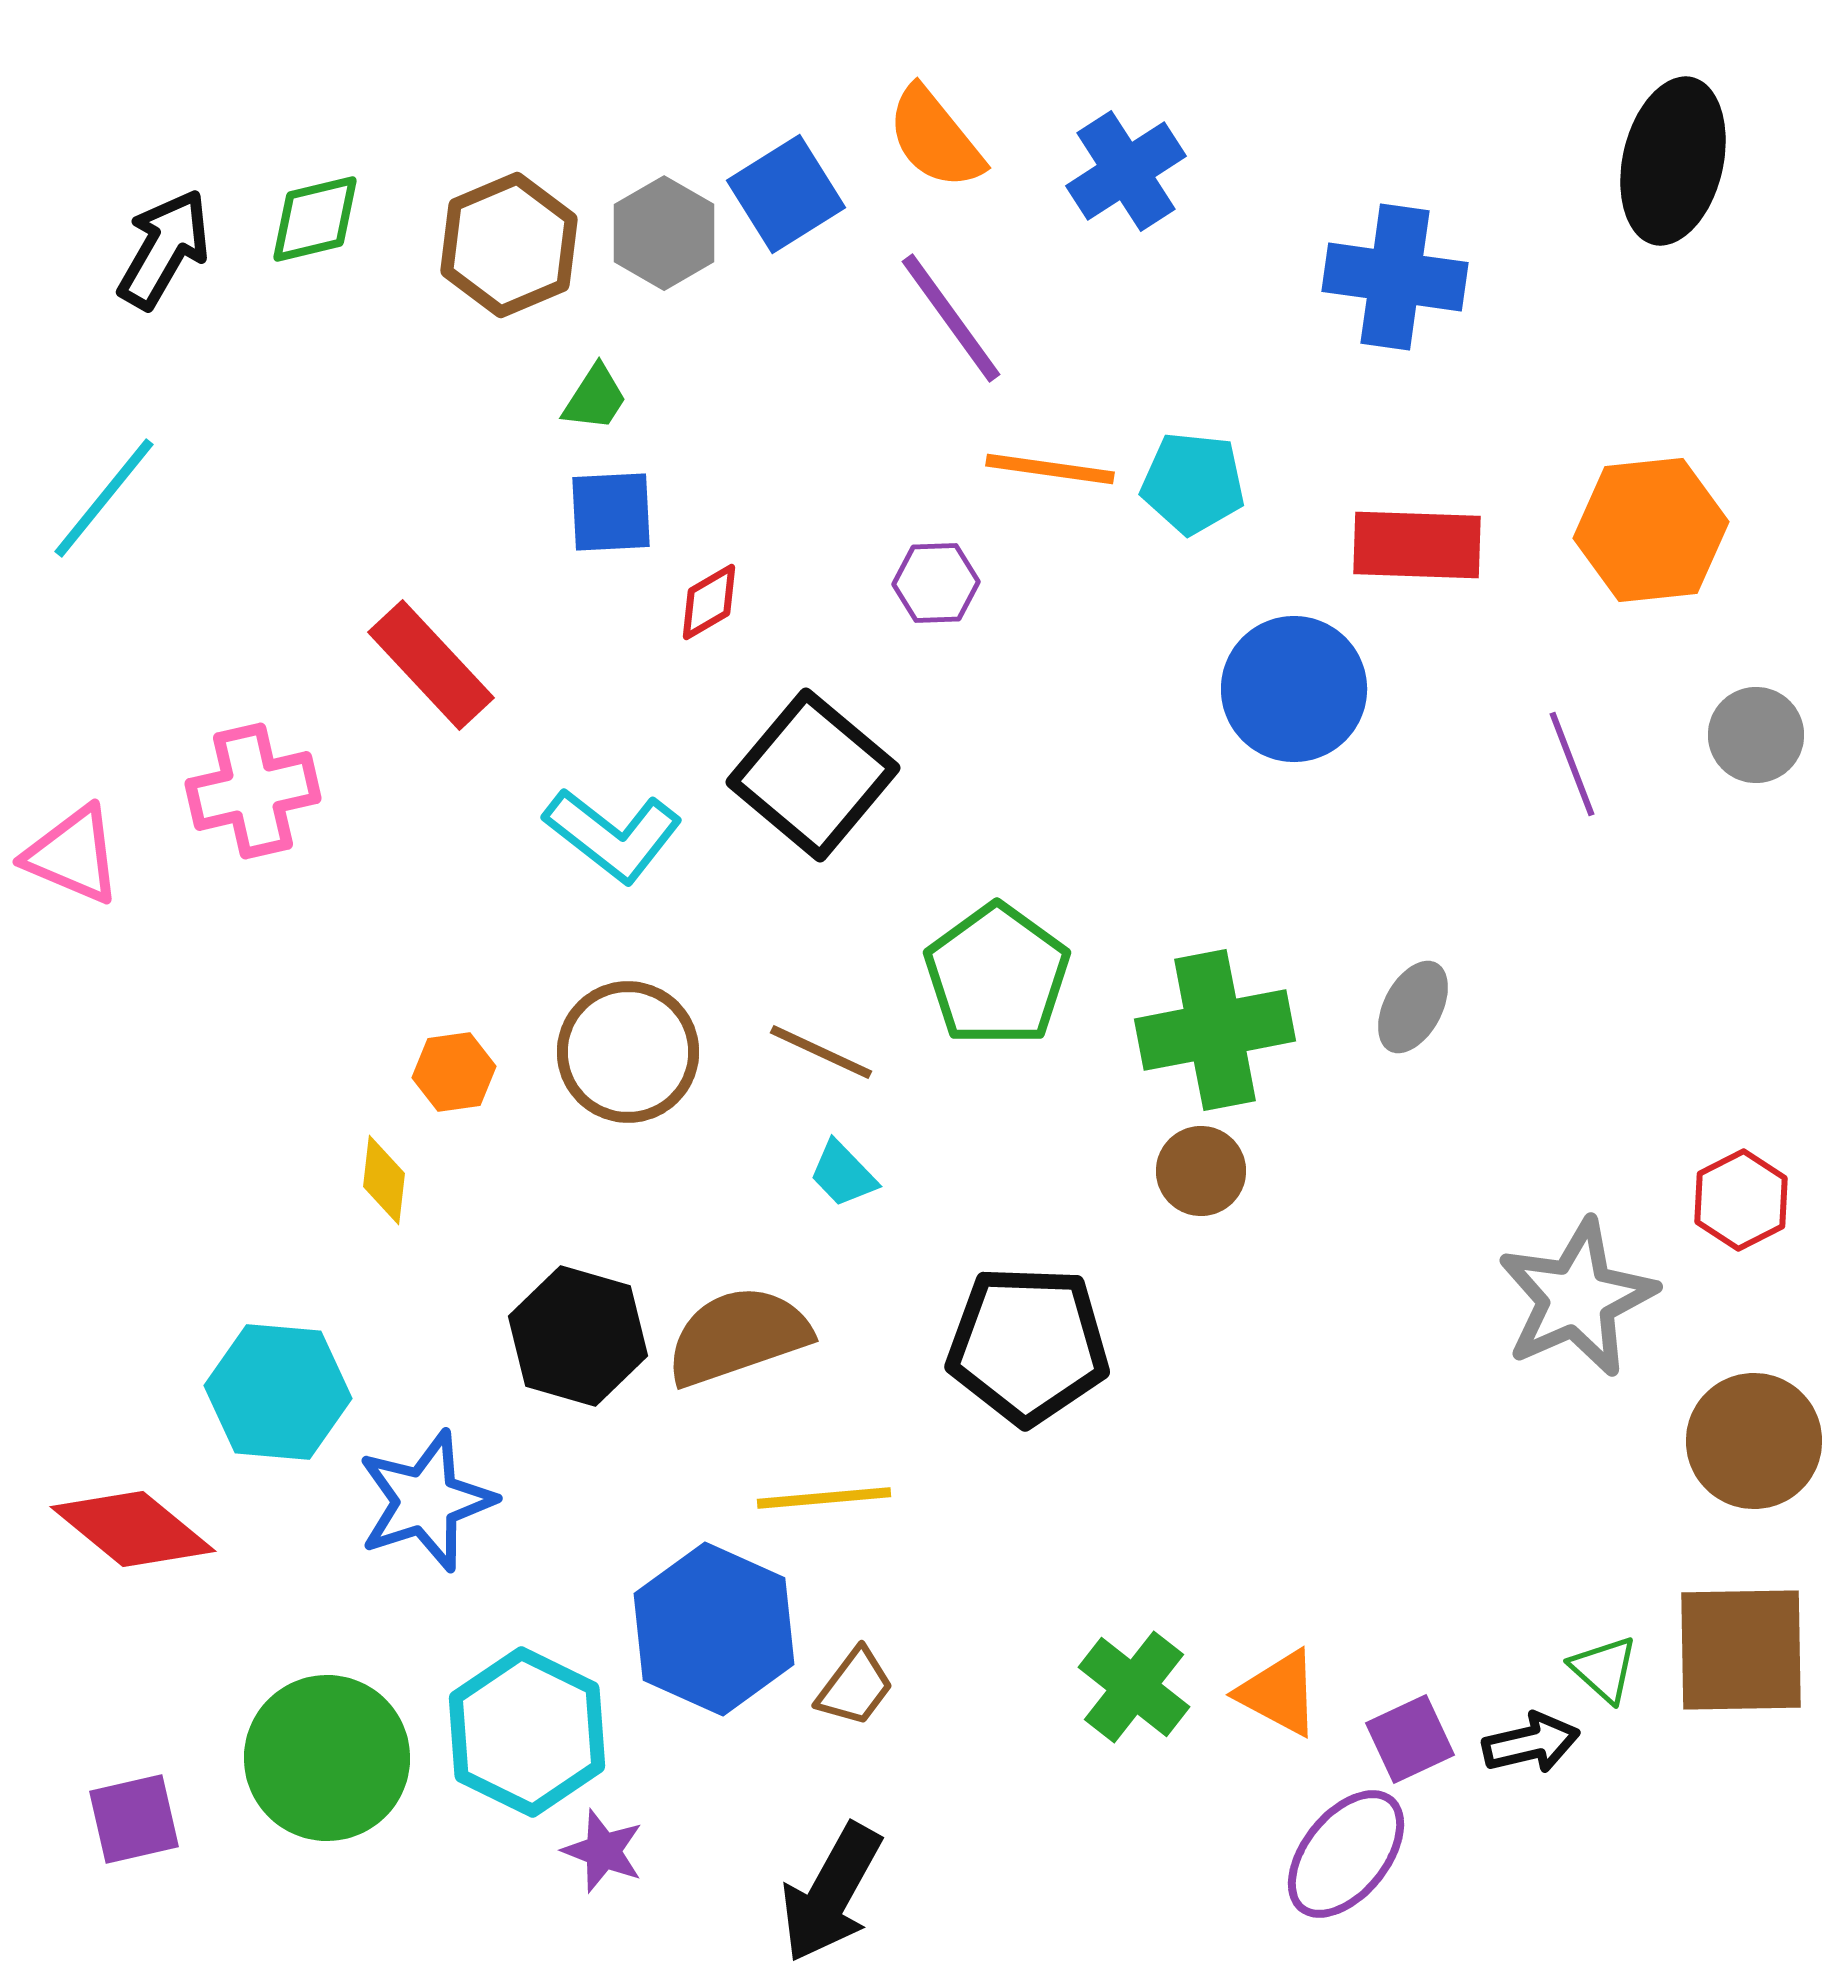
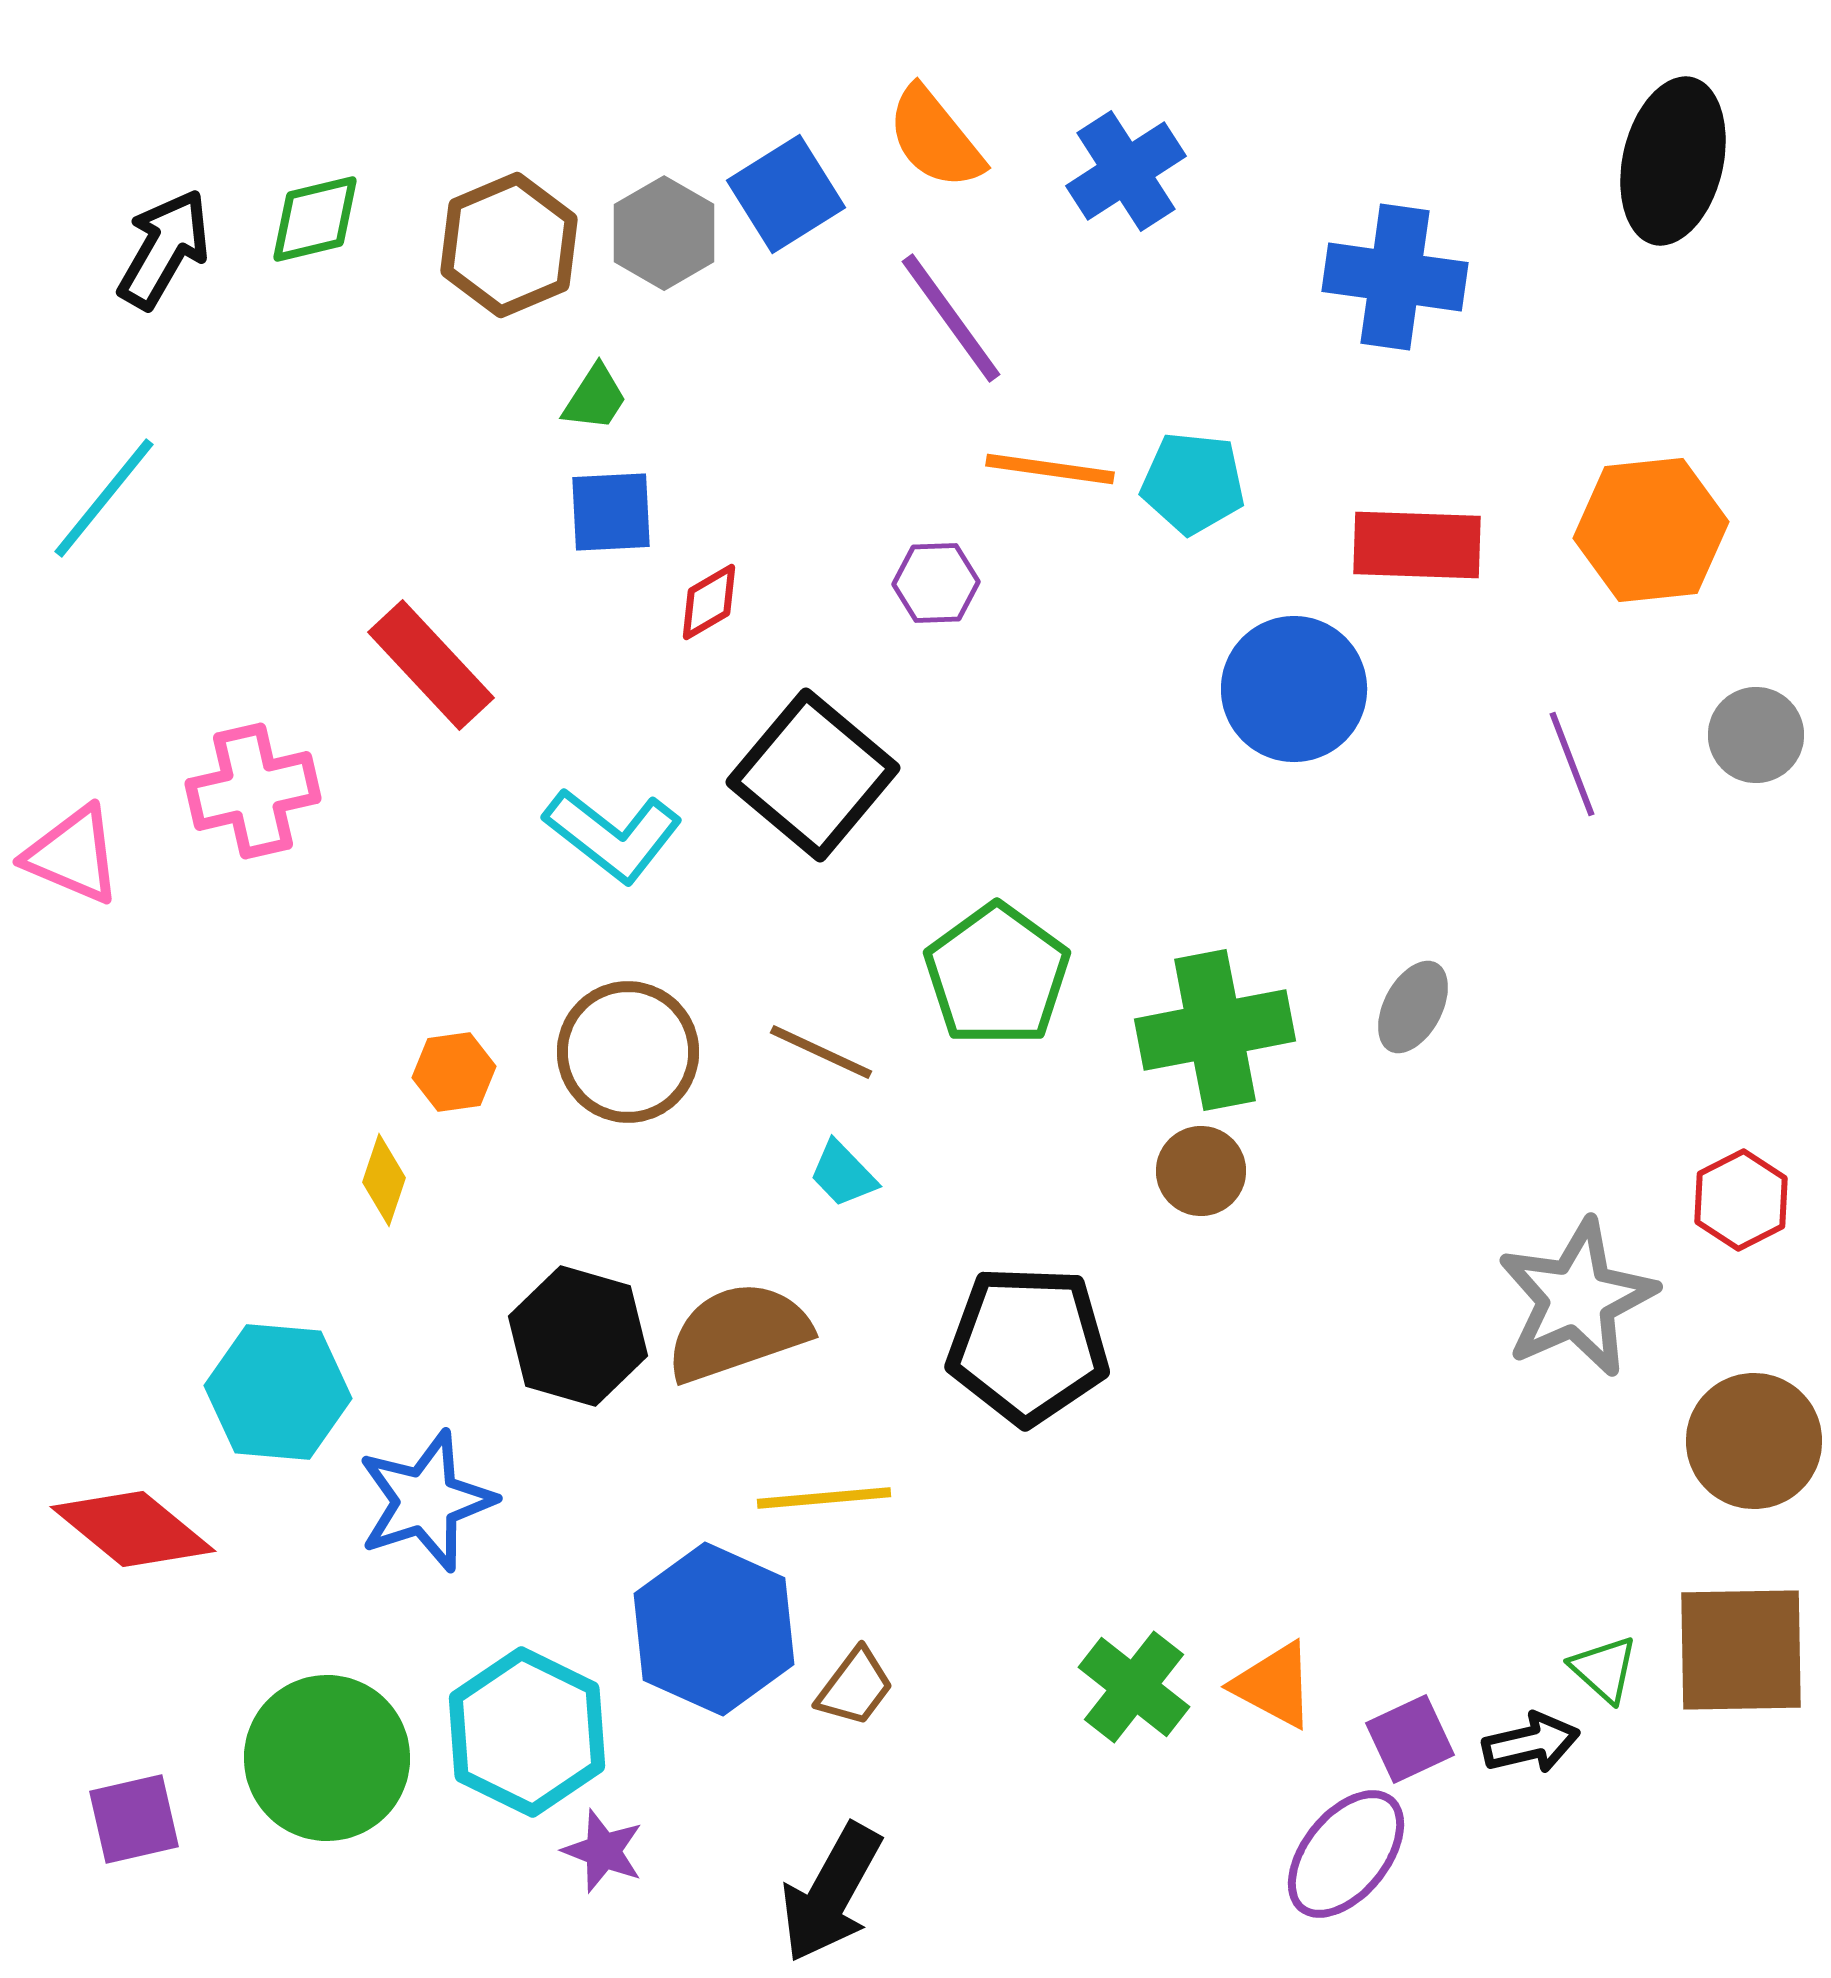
yellow diamond at (384, 1180): rotated 12 degrees clockwise
brown semicircle at (738, 1336): moved 4 px up
orange triangle at (1279, 1693): moved 5 px left, 8 px up
